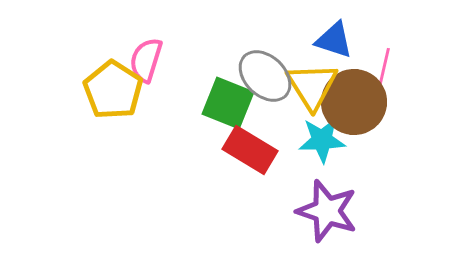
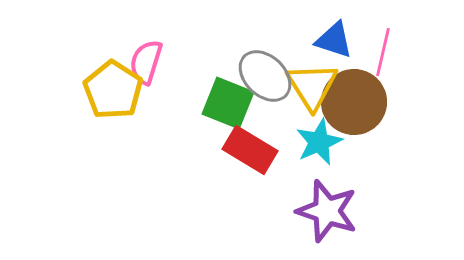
pink semicircle: moved 2 px down
pink line: moved 20 px up
cyan star: moved 3 px left, 2 px down; rotated 21 degrees counterclockwise
